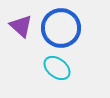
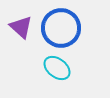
purple triangle: moved 1 px down
